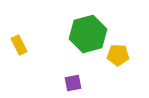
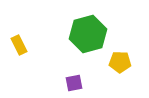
yellow pentagon: moved 2 px right, 7 px down
purple square: moved 1 px right
